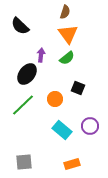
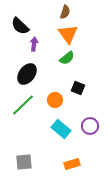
purple arrow: moved 7 px left, 11 px up
orange circle: moved 1 px down
cyan rectangle: moved 1 px left, 1 px up
